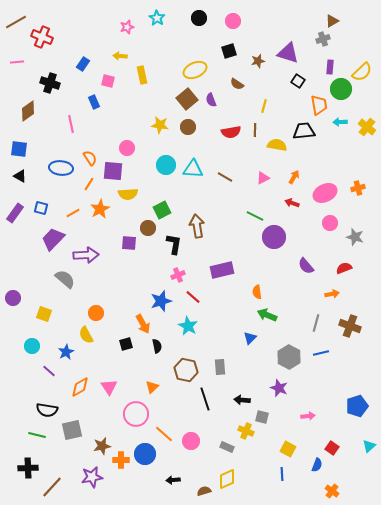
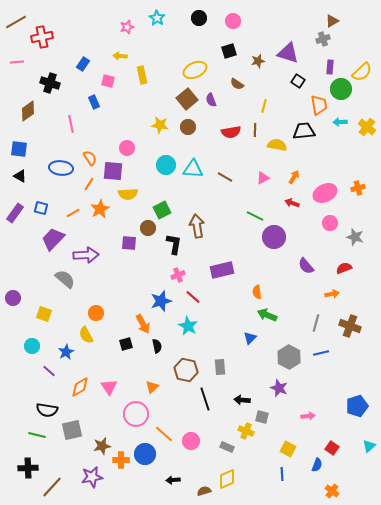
red cross at (42, 37): rotated 35 degrees counterclockwise
